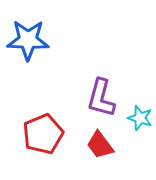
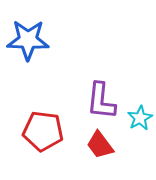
purple L-shape: moved 3 px down; rotated 9 degrees counterclockwise
cyan star: rotated 25 degrees clockwise
red pentagon: moved 3 px up; rotated 30 degrees clockwise
